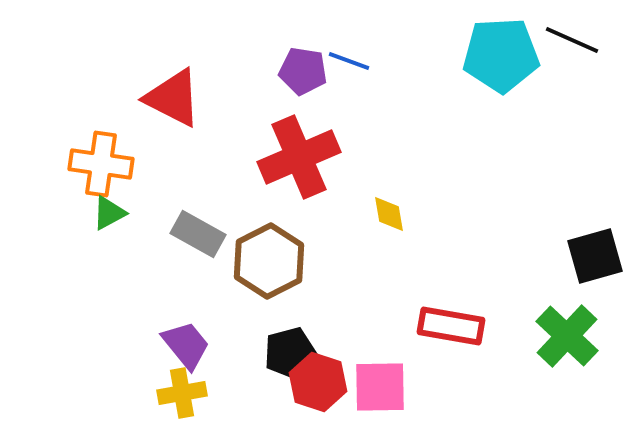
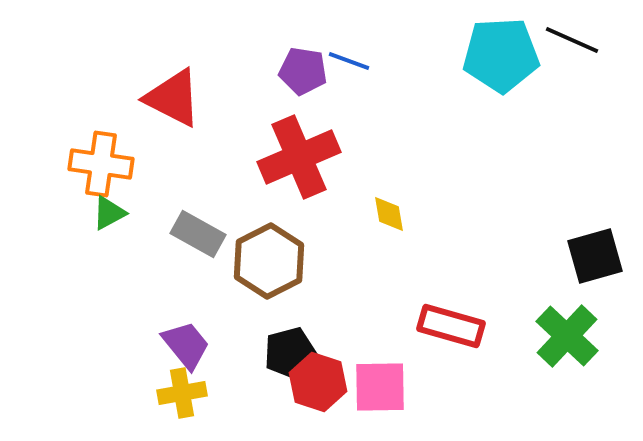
red rectangle: rotated 6 degrees clockwise
